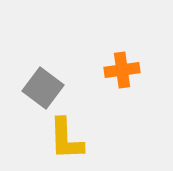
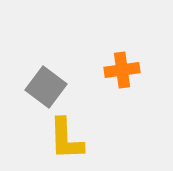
gray square: moved 3 px right, 1 px up
